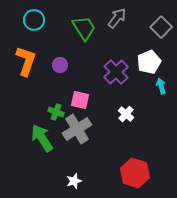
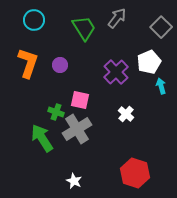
orange L-shape: moved 2 px right, 2 px down
white star: rotated 28 degrees counterclockwise
